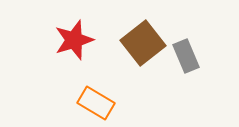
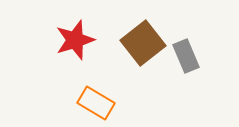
red star: moved 1 px right
